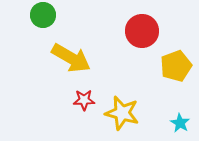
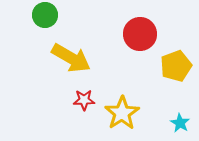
green circle: moved 2 px right
red circle: moved 2 px left, 3 px down
yellow star: rotated 24 degrees clockwise
